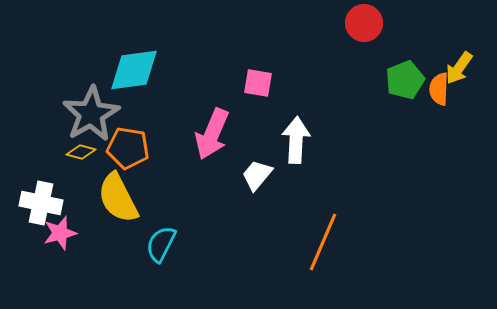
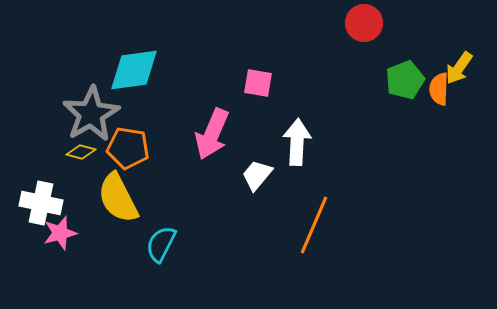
white arrow: moved 1 px right, 2 px down
orange line: moved 9 px left, 17 px up
